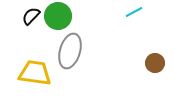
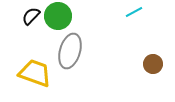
brown circle: moved 2 px left, 1 px down
yellow trapezoid: rotated 12 degrees clockwise
